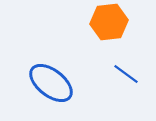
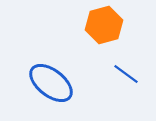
orange hexagon: moved 5 px left, 3 px down; rotated 9 degrees counterclockwise
